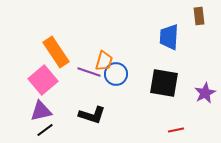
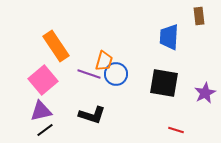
orange rectangle: moved 6 px up
purple line: moved 2 px down
red line: rotated 28 degrees clockwise
